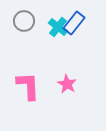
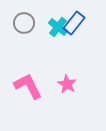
gray circle: moved 2 px down
pink L-shape: rotated 24 degrees counterclockwise
